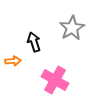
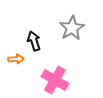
black arrow: moved 1 px up
orange arrow: moved 3 px right, 2 px up
